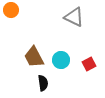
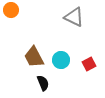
black semicircle: rotated 14 degrees counterclockwise
